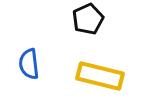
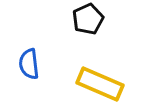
yellow rectangle: moved 8 px down; rotated 9 degrees clockwise
